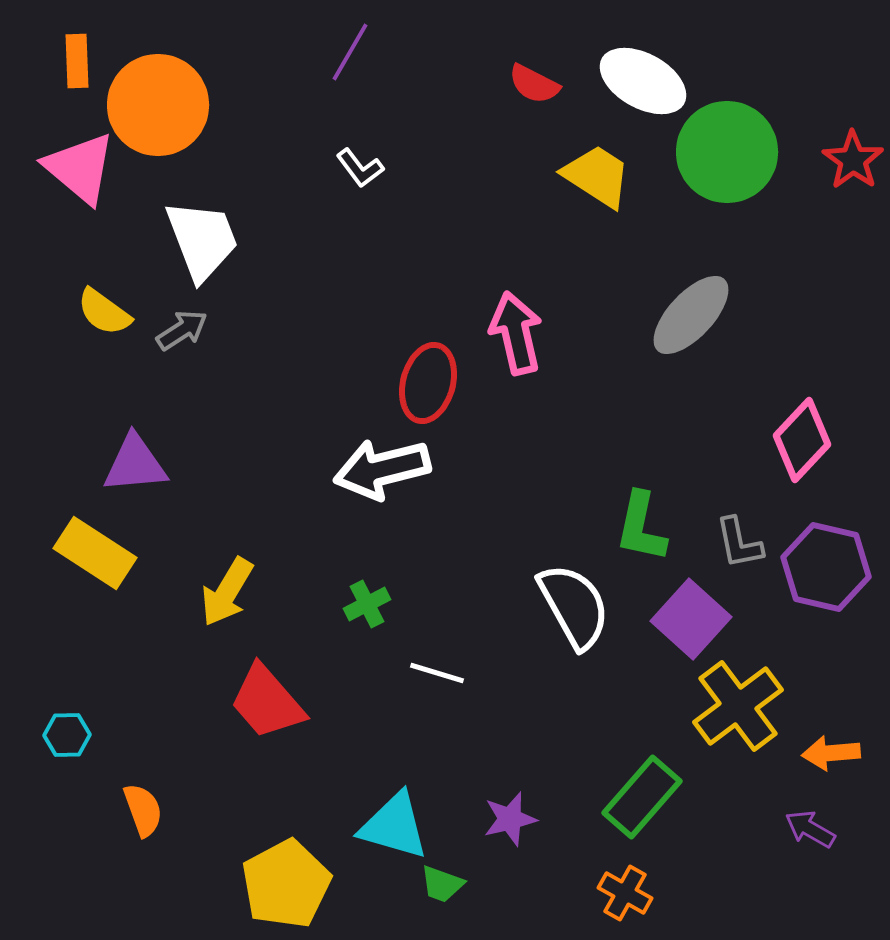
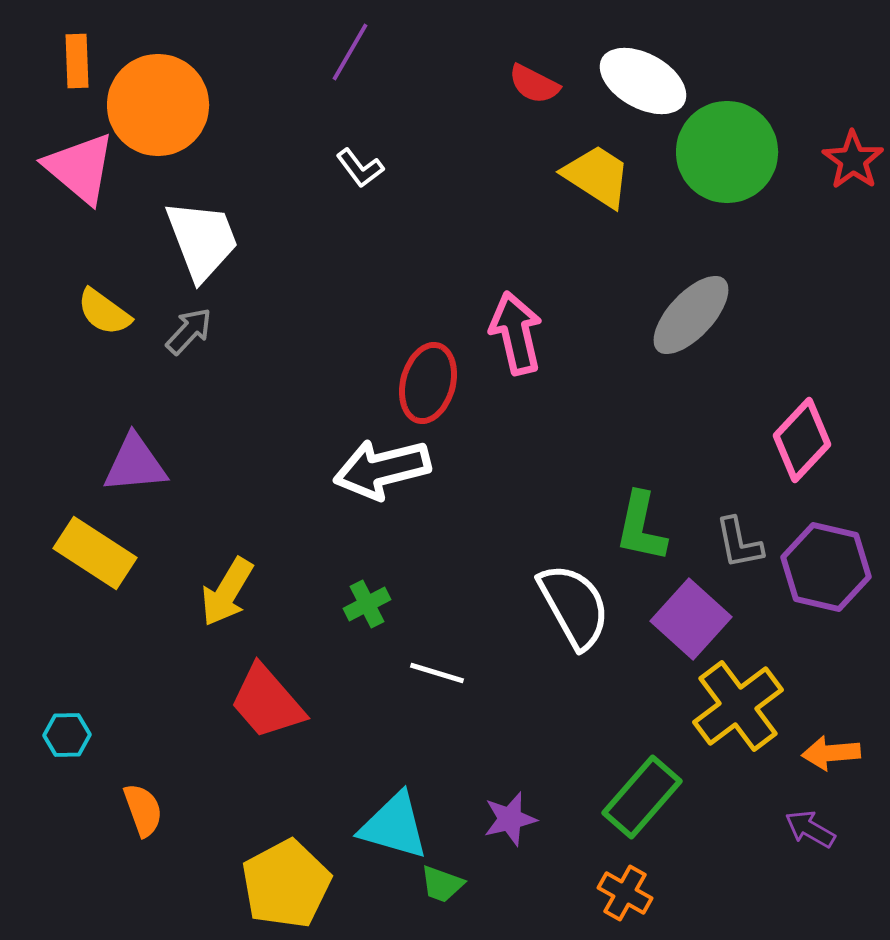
gray arrow: moved 7 px right, 1 px down; rotated 14 degrees counterclockwise
